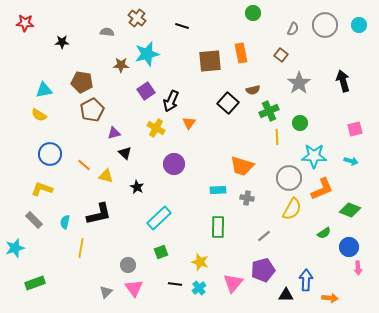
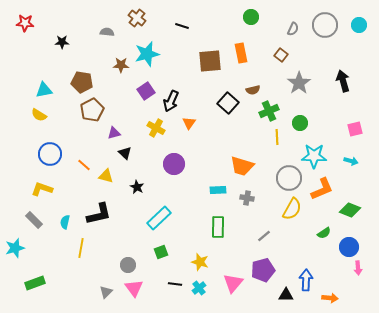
green circle at (253, 13): moved 2 px left, 4 px down
